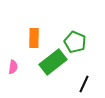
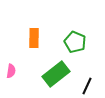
green rectangle: moved 3 px right, 12 px down
pink semicircle: moved 2 px left, 4 px down
black line: moved 3 px right, 2 px down
